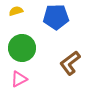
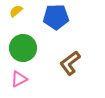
yellow semicircle: rotated 24 degrees counterclockwise
green circle: moved 1 px right
